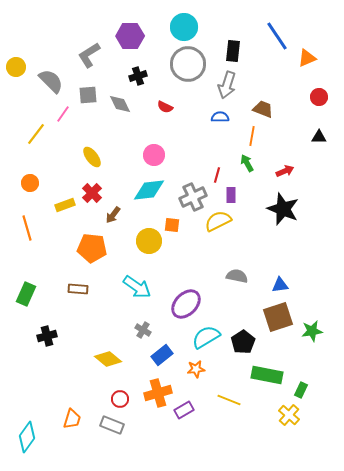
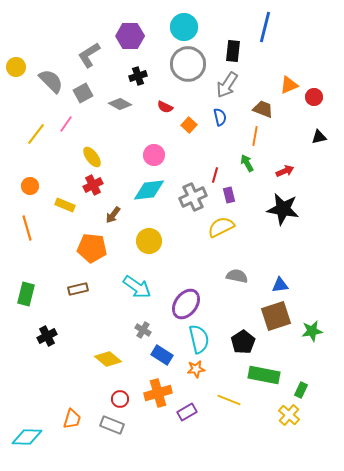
blue line at (277, 36): moved 12 px left, 9 px up; rotated 48 degrees clockwise
orange triangle at (307, 58): moved 18 px left, 27 px down
gray arrow at (227, 85): rotated 16 degrees clockwise
gray square at (88, 95): moved 5 px left, 2 px up; rotated 24 degrees counterclockwise
red circle at (319, 97): moved 5 px left
gray diamond at (120, 104): rotated 35 degrees counterclockwise
pink line at (63, 114): moved 3 px right, 10 px down
blue semicircle at (220, 117): rotated 78 degrees clockwise
orange line at (252, 136): moved 3 px right
black triangle at (319, 137): rotated 14 degrees counterclockwise
red line at (217, 175): moved 2 px left
orange circle at (30, 183): moved 3 px down
red cross at (92, 193): moved 1 px right, 8 px up; rotated 18 degrees clockwise
purple rectangle at (231, 195): moved 2 px left; rotated 14 degrees counterclockwise
yellow rectangle at (65, 205): rotated 42 degrees clockwise
black star at (283, 209): rotated 12 degrees counterclockwise
yellow semicircle at (218, 221): moved 3 px right, 6 px down
orange square at (172, 225): moved 17 px right, 100 px up; rotated 35 degrees clockwise
brown rectangle at (78, 289): rotated 18 degrees counterclockwise
green rectangle at (26, 294): rotated 10 degrees counterclockwise
purple ellipse at (186, 304): rotated 8 degrees counterclockwise
brown square at (278, 317): moved 2 px left, 1 px up
black cross at (47, 336): rotated 12 degrees counterclockwise
cyan semicircle at (206, 337): moved 7 px left, 2 px down; rotated 108 degrees clockwise
blue rectangle at (162, 355): rotated 70 degrees clockwise
green rectangle at (267, 375): moved 3 px left
purple rectangle at (184, 410): moved 3 px right, 2 px down
cyan diamond at (27, 437): rotated 56 degrees clockwise
